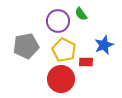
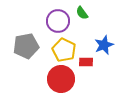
green semicircle: moved 1 px right, 1 px up
